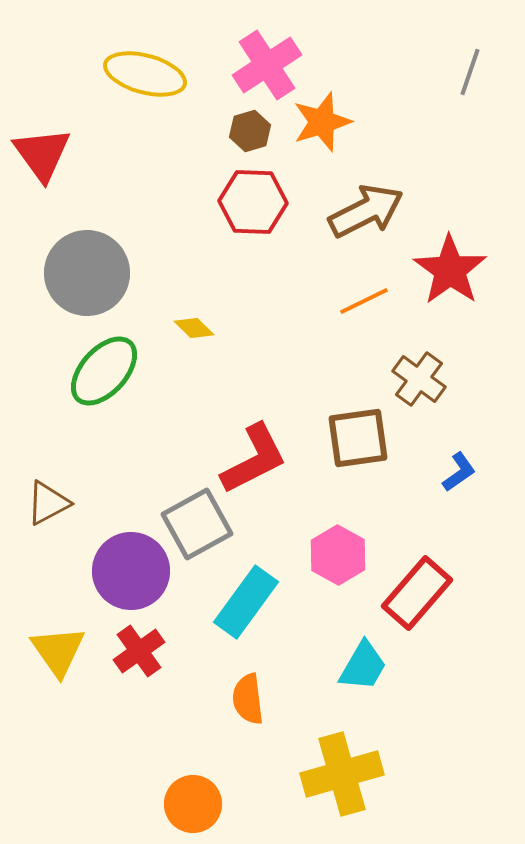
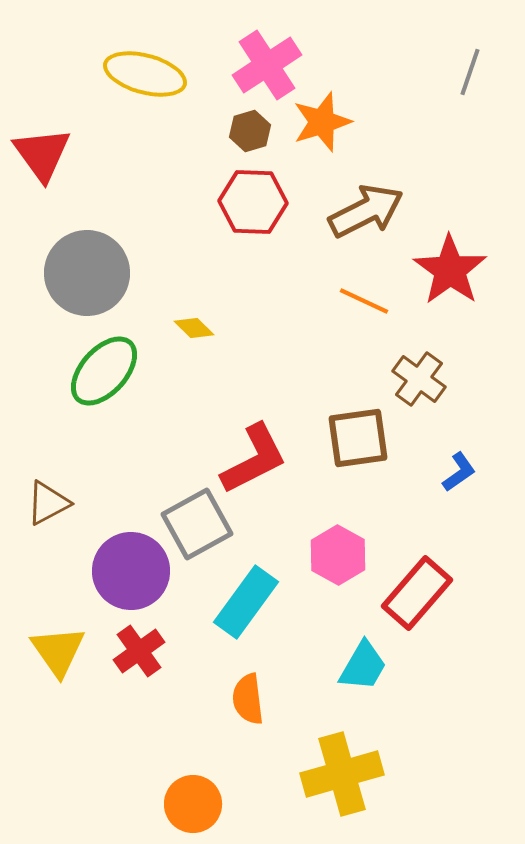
orange line: rotated 51 degrees clockwise
